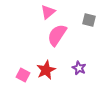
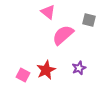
pink triangle: rotated 42 degrees counterclockwise
pink semicircle: moved 6 px right; rotated 15 degrees clockwise
purple star: rotated 24 degrees clockwise
